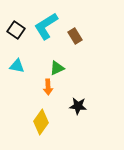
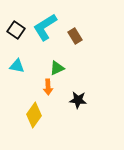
cyan L-shape: moved 1 px left, 1 px down
black star: moved 6 px up
yellow diamond: moved 7 px left, 7 px up
